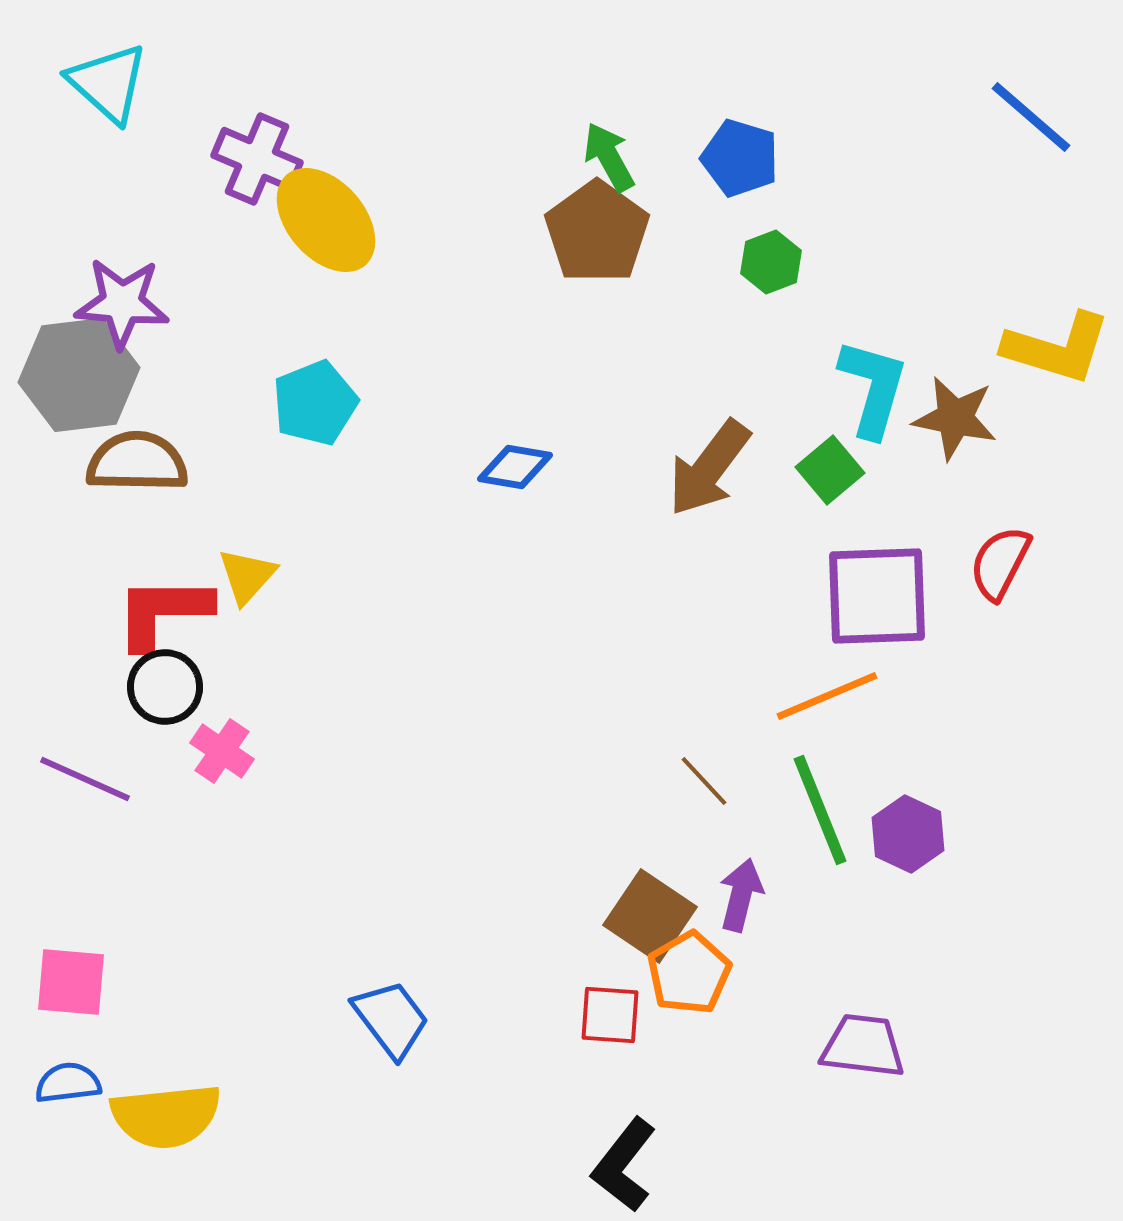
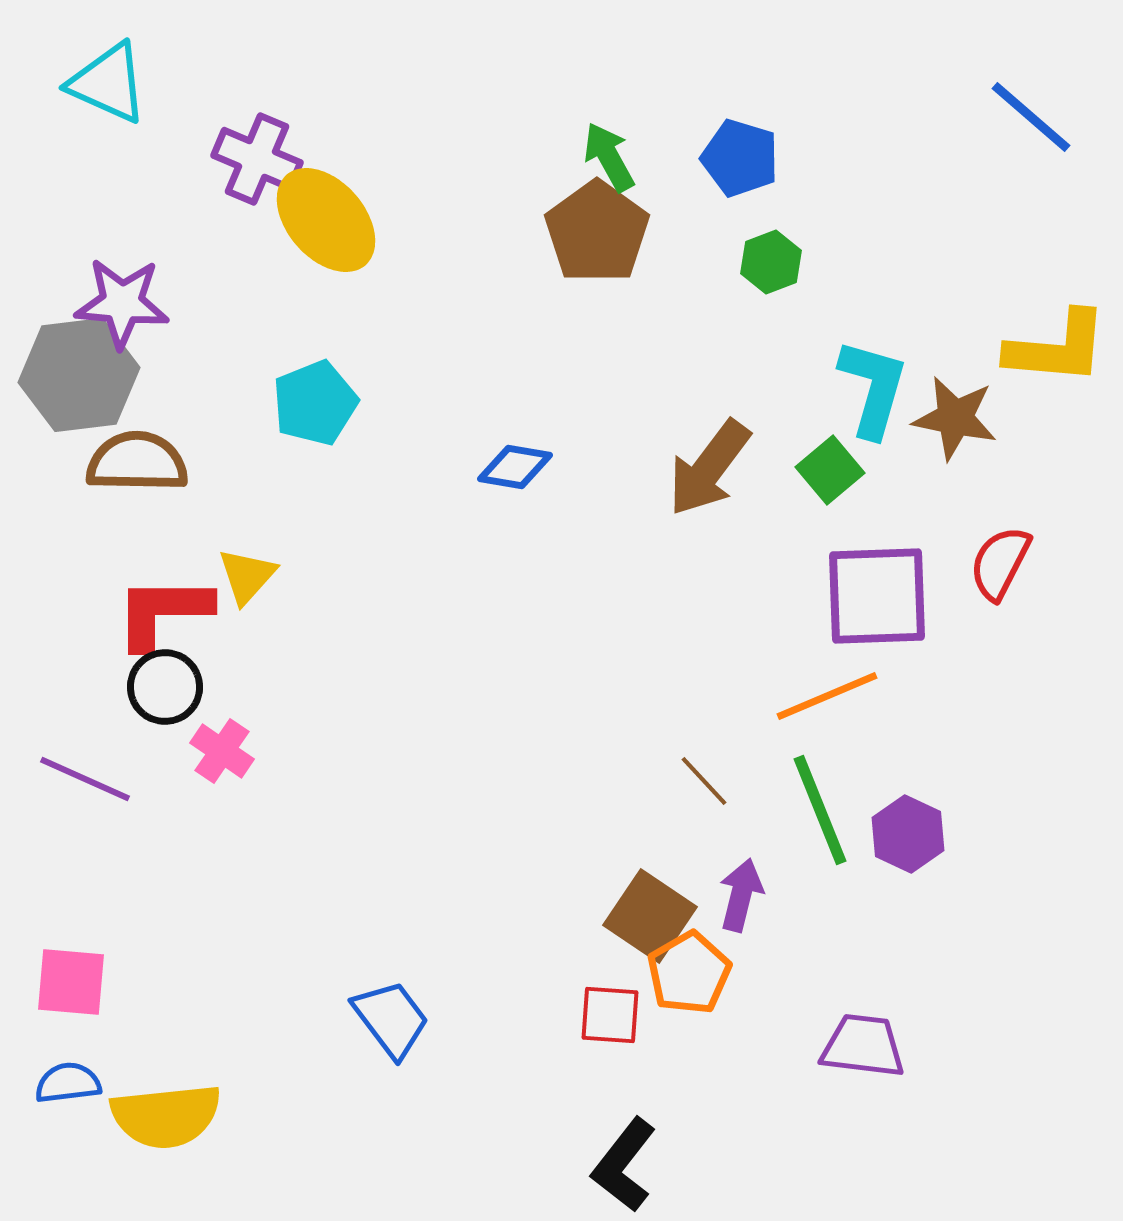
cyan triangle: rotated 18 degrees counterclockwise
yellow L-shape: rotated 12 degrees counterclockwise
